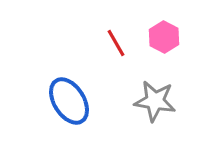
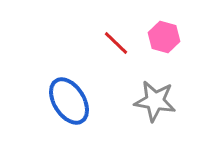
pink hexagon: rotated 12 degrees counterclockwise
red line: rotated 16 degrees counterclockwise
